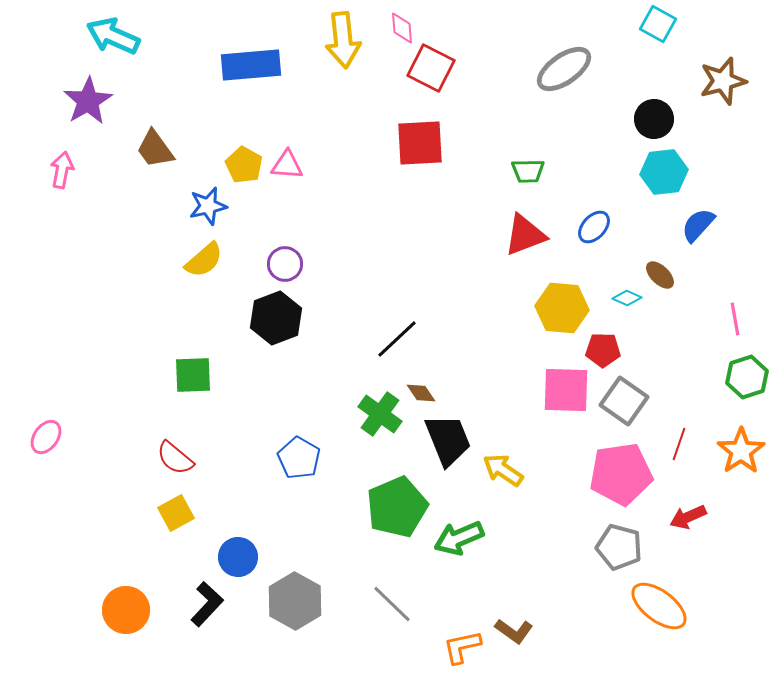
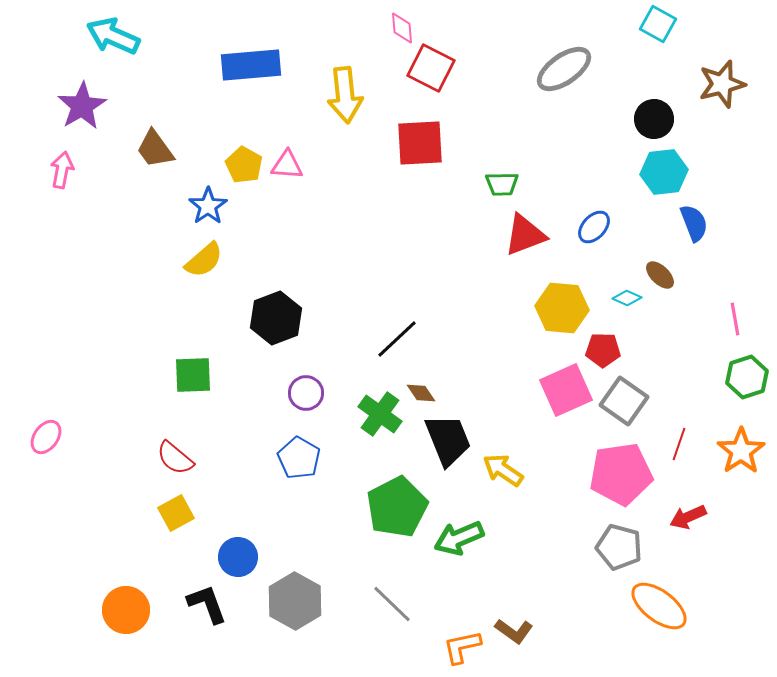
yellow arrow at (343, 40): moved 2 px right, 55 px down
brown star at (723, 81): moved 1 px left, 3 px down
purple star at (88, 101): moved 6 px left, 5 px down
green trapezoid at (528, 171): moved 26 px left, 13 px down
blue star at (208, 206): rotated 21 degrees counterclockwise
blue semicircle at (698, 225): moved 4 px left, 2 px up; rotated 117 degrees clockwise
purple circle at (285, 264): moved 21 px right, 129 px down
pink square at (566, 390): rotated 26 degrees counterclockwise
green pentagon at (397, 507): rotated 4 degrees counterclockwise
black L-shape at (207, 604): rotated 63 degrees counterclockwise
